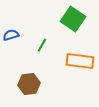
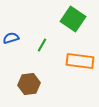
blue semicircle: moved 3 px down
